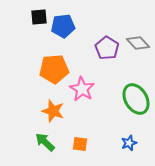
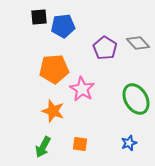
purple pentagon: moved 2 px left
green arrow: moved 2 px left, 5 px down; rotated 105 degrees counterclockwise
